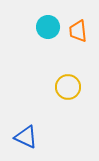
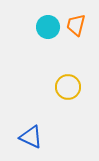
orange trapezoid: moved 2 px left, 6 px up; rotated 20 degrees clockwise
blue triangle: moved 5 px right
